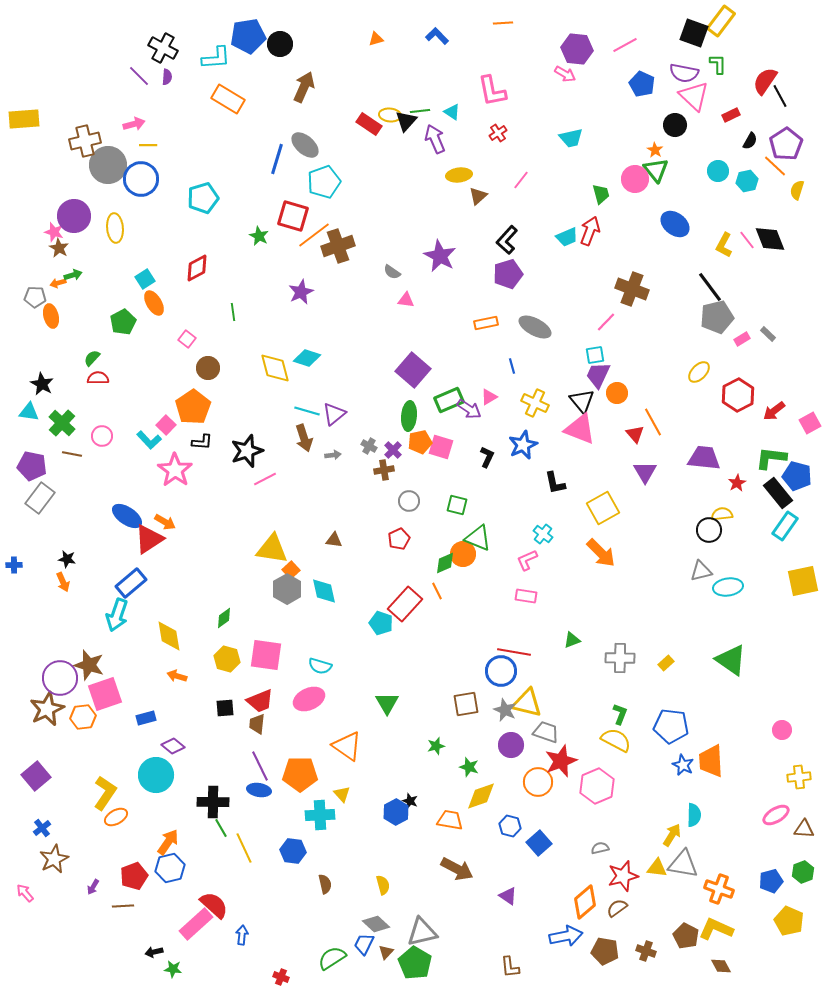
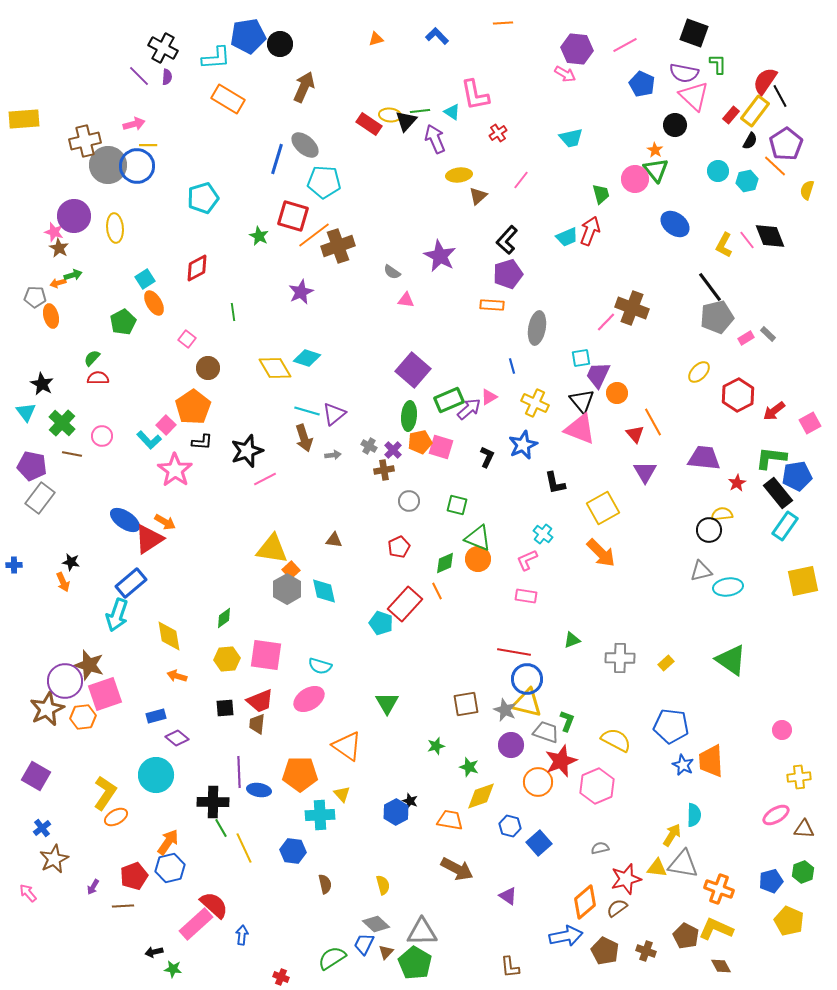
yellow rectangle at (721, 21): moved 34 px right, 90 px down
pink L-shape at (492, 91): moved 17 px left, 4 px down
red rectangle at (731, 115): rotated 24 degrees counterclockwise
blue circle at (141, 179): moved 4 px left, 13 px up
cyan pentagon at (324, 182): rotated 24 degrees clockwise
yellow semicircle at (797, 190): moved 10 px right
black diamond at (770, 239): moved 3 px up
brown cross at (632, 289): moved 19 px down
orange rectangle at (486, 323): moved 6 px right, 18 px up; rotated 15 degrees clockwise
gray ellipse at (535, 327): moved 2 px right, 1 px down; rotated 72 degrees clockwise
pink rectangle at (742, 339): moved 4 px right, 1 px up
cyan square at (595, 355): moved 14 px left, 3 px down
yellow diamond at (275, 368): rotated 16 degrees counterclockwise
purple arrow at (469, 409): rotated 75 degrees counterclockwise
cyan triangle at (29, 412): moved 3 px left; rotated 45 degrees clockwise
blue pentagon at (797, 476): rotated 24 degrees counterclockwise
blue ellipse at (127, 516): moved 2 px left, 4 px down
red pentagon at (399, 539): moved 8 px down
orange circle at (463, 554): moved 15 px right, 5 px down
black star at (67, 559): moved 4 px right, 3 px down
yellow hexagon at (227, 659): rotated 20 degrees counterclockwise
blue circle at (501, 671): moved 26 px right, 8 px down
purple circle at (60, 678): moved 5 px right, 3 px down
pink ellipse at (309, 699): rotated 8 degrees counterclockwise
green L-shape at (620, 714): moved 53 px left, 7 px down
blue rectangle at (146, 718): moved 10 px right, 2 px up
purple diamond at (173, 746): moved 4 px right, 8 px up
purple line at (260, 766): moved 21 px left, 6 px down; rotated 24 degrees clockwise
purple square at (36, 776): rotated 20 degrees counterclockwise
red star at (623, 876): moved 3 px right, 3 px down
pink arrow at (25, 893): moved 3 px right
gray triangle at (422, 932): rotated 12 degrees clockwise
brown pentagon at (605, 951): rotated 16 degrees clockwise
